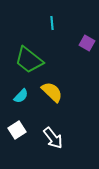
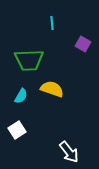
purple square: moved 4 px left, 1 px down
green trapezoid: rotated 40 degrees counterclockwise
yellow semicircle: moved 3 px up; rotated 25 degrees counterclockwise
cyan semicircle: rotated 14 degrees counterclockwise
white arrow: moved 16 px right, 14 px down
